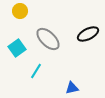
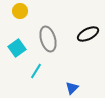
gray ellipse: rotated 30 degrees clockwise
blue triangle: rotated 32 degrees counterclockwise
